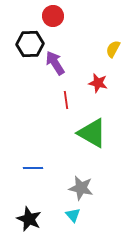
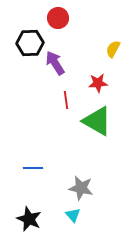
red circle: moved 5 px right, 2 px down
black hexagon: moved 1 px up
red star: rotated 18 degrees counterclockwise
green triangle: moved 5 px right, 12 px up
